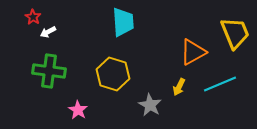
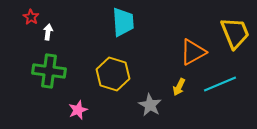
red star: moved 2 px left
white arrow: rotated 126 degrees clockwise
pink star: rotated 18 degrees clockwise
